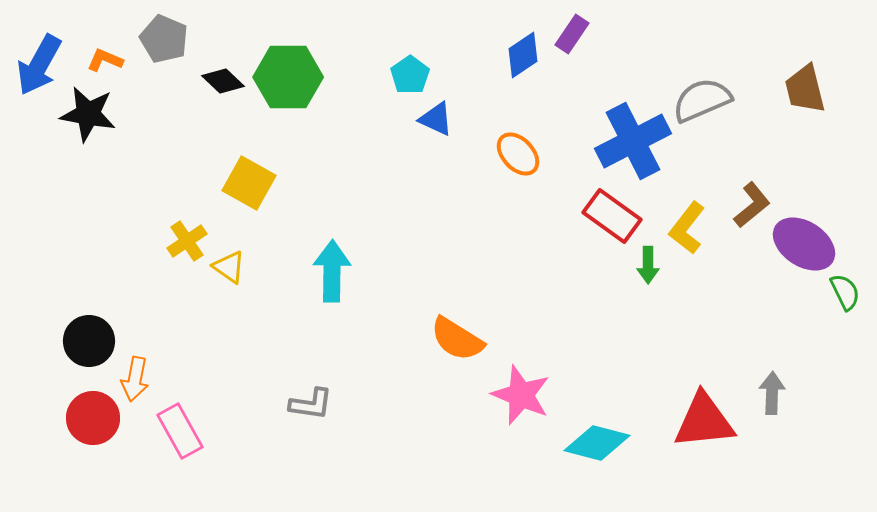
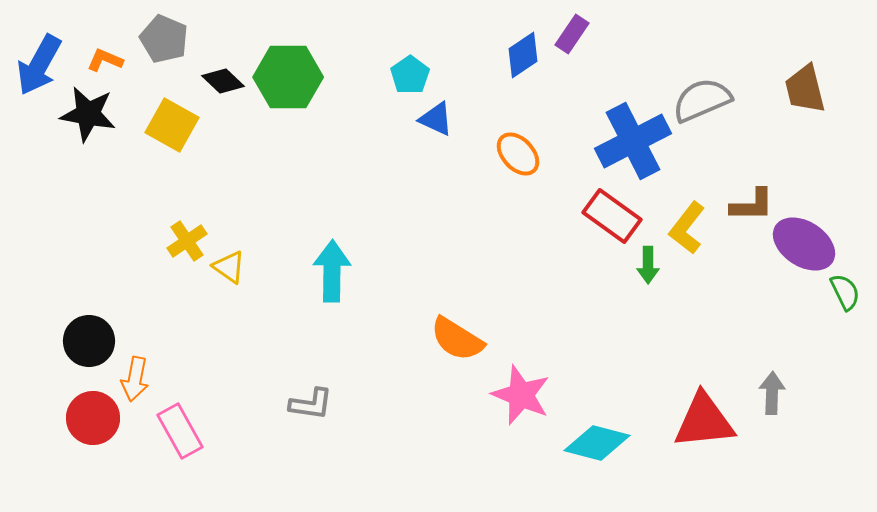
yellow square: moved 77 px left, 58 px up
brown L-shape: rotated 39 degrees clockwise
